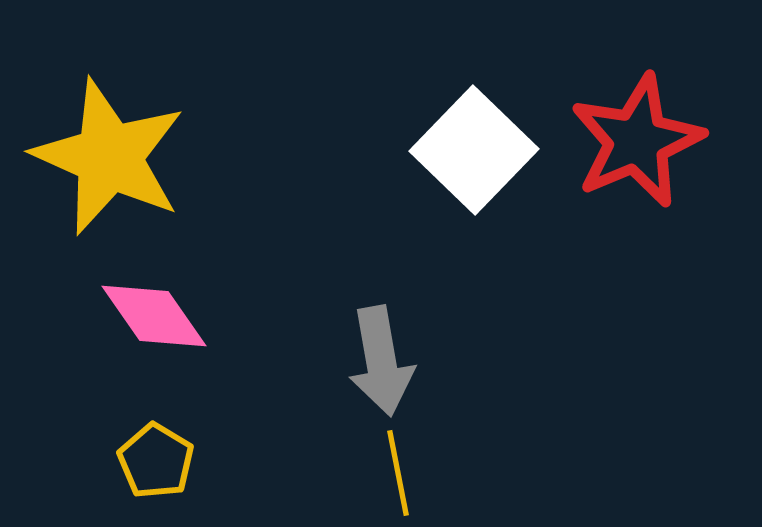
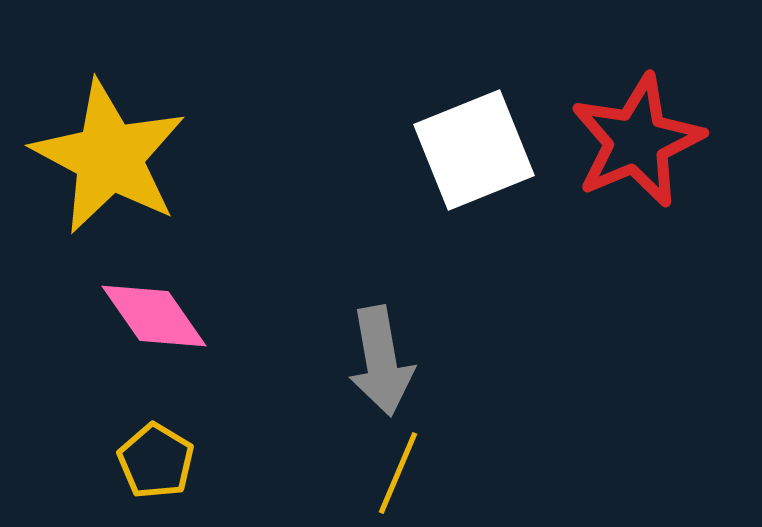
white square: rotated 24 degrees clockwise
yellow star: rotated 4 degrees clockwise
yellow line: rotated 34 degrees clockwise
